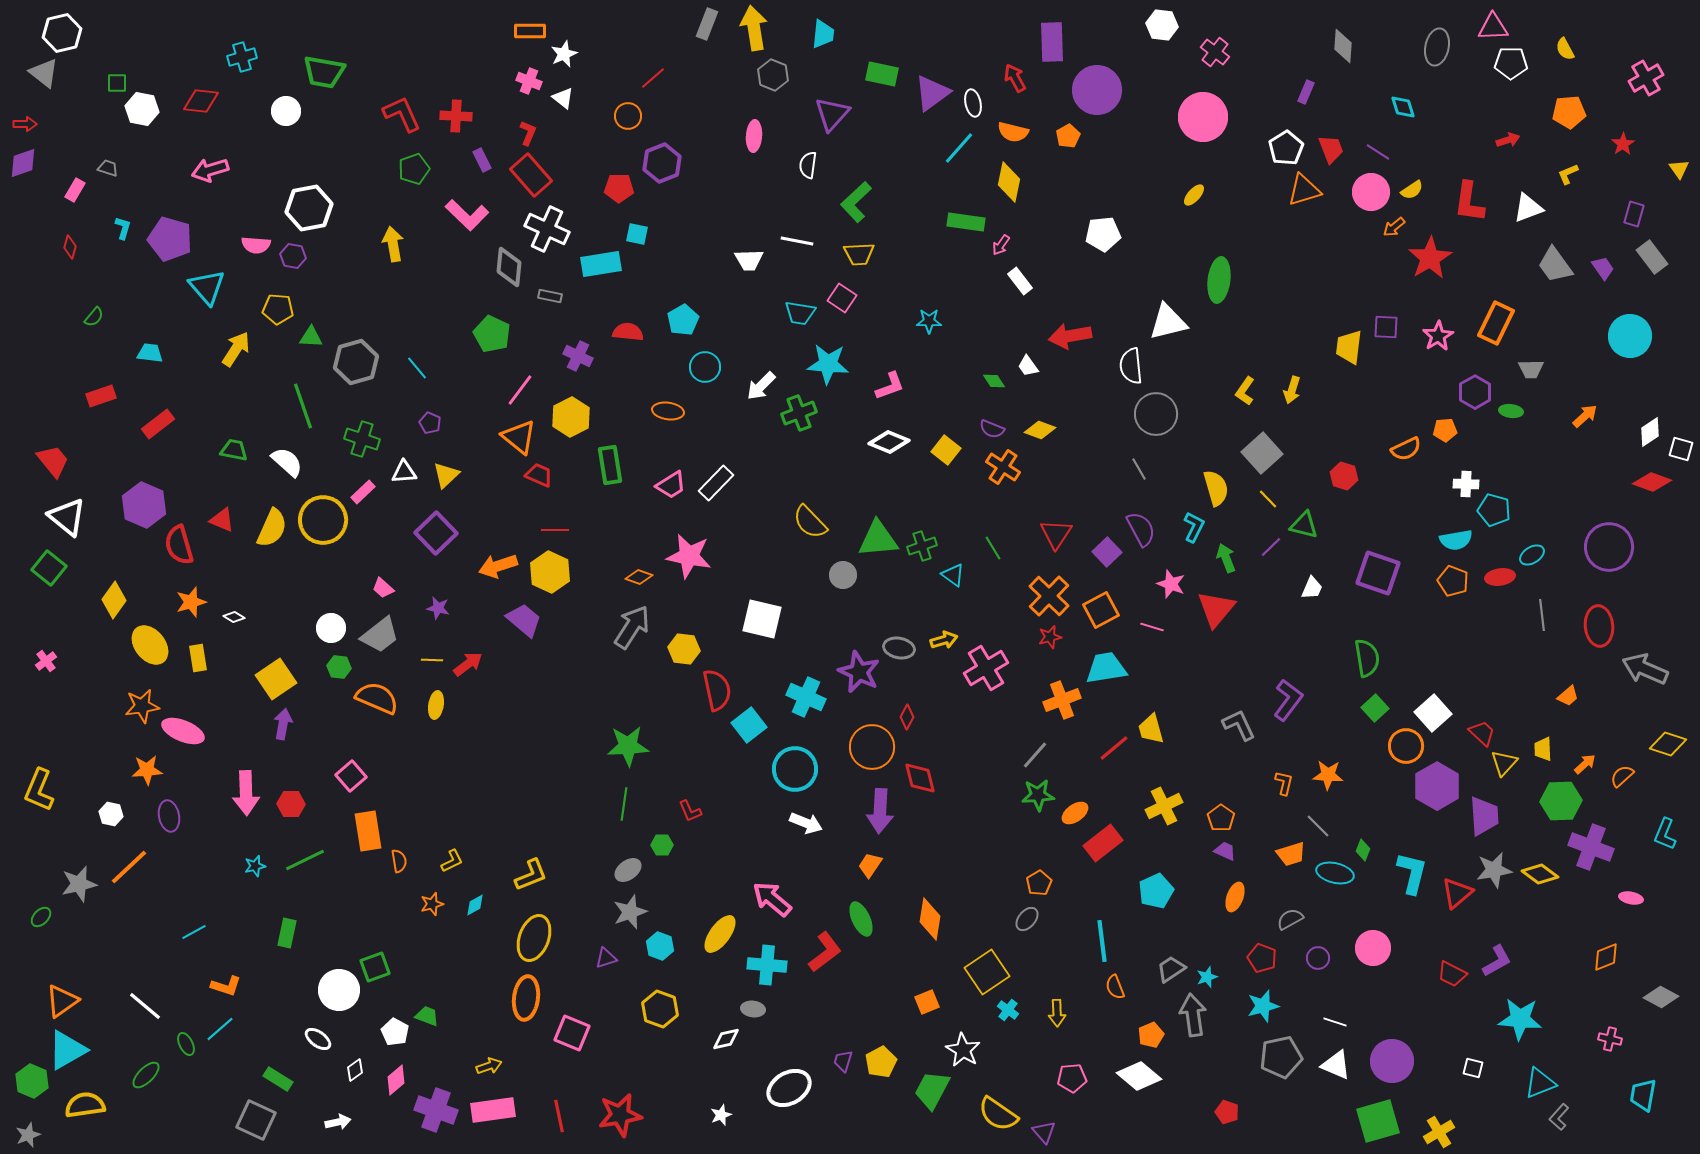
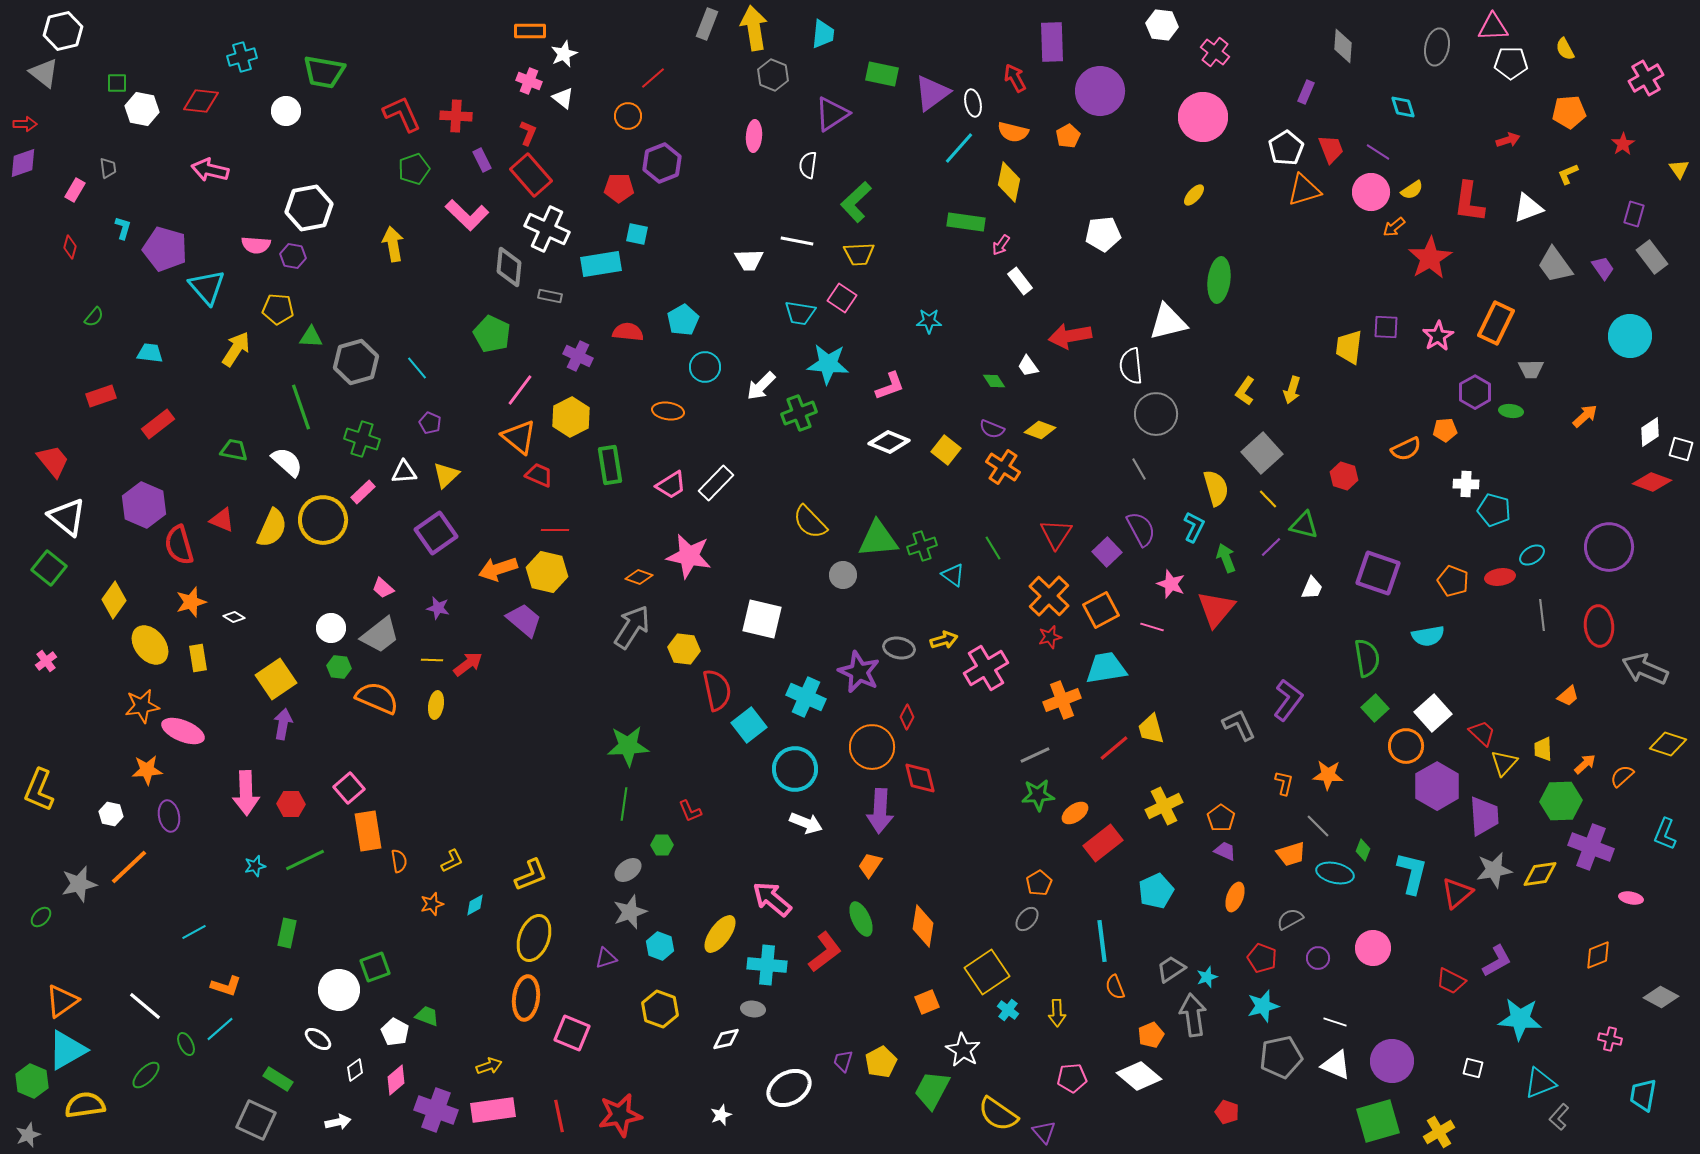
white hexagon at (62, 33): moved 1 px right, 2 px up
purple circle at (1097, 90): moved 3 px right, 1 px down
purple triangle at (832, 114): rotated 15 degrees clockwise
gray trapezoid at (108, 168): rotated 65 degrees clockwise
pink arrow at (210, 170): rotated 30 degrees clockwise
purple pentagon at (170, 239): moved 5 px left, 10 px down
green line at (303, 406): moved 2 px left, 1 px down
purple square at (436, 533): rotated 9 degrees clockwise
cyan semicircle at (1456, 540): moved 28 px left, 96 px down
orange arrow at (498, 566): moved 3 px down
yellow hexagon at (550, 572): moved 3 px left; rotated 12 degrees counterclockwise
gray line at (1035, 755): rotated 24 degrees clockwise
pink square at (351, 776): moved 2 px left, 12 px down
yellow diamond at (1540, 874): rotated 45 degrees counterclockwise
orange diamond at (930, 919): moved 7 px left, 7 px down
orange diamond at (1606, 957): moved 8 px left, 2 px up
red trapezoid at (1452, 974): moved 1 px left, 7 px down
